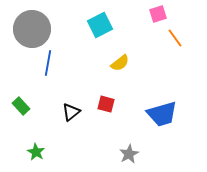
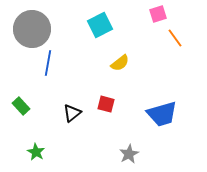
black triangle: moved 1 px right, 1 px down
